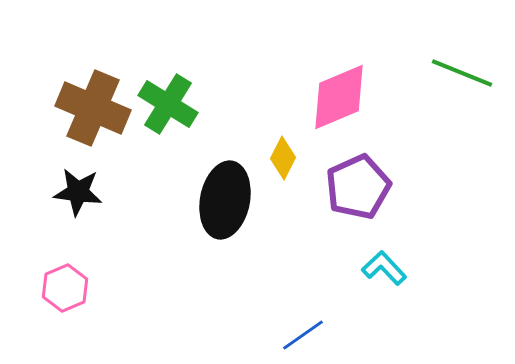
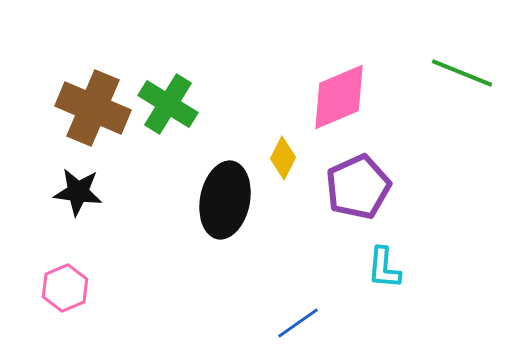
cyan L-shape: rotated 132 degrees counterclockwise
blue line: moved 5 px left, 12 px up
